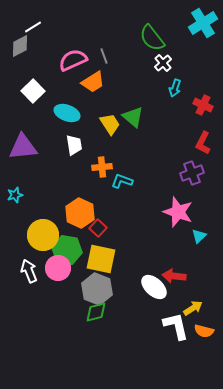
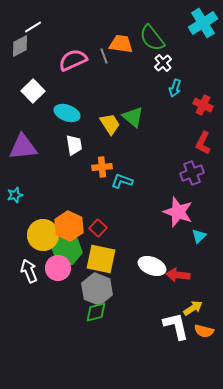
orange trapezoid: moved 28 px right, 38 px up; rotated 140 degrees counterclockwise
orange hexagon: moved 11 px left, 13 px down
red arrow: moved 4 px right, 1 px up
white ellipse: moved 2 px left, 21 px up; rotated 20 degrees counterclockwise
